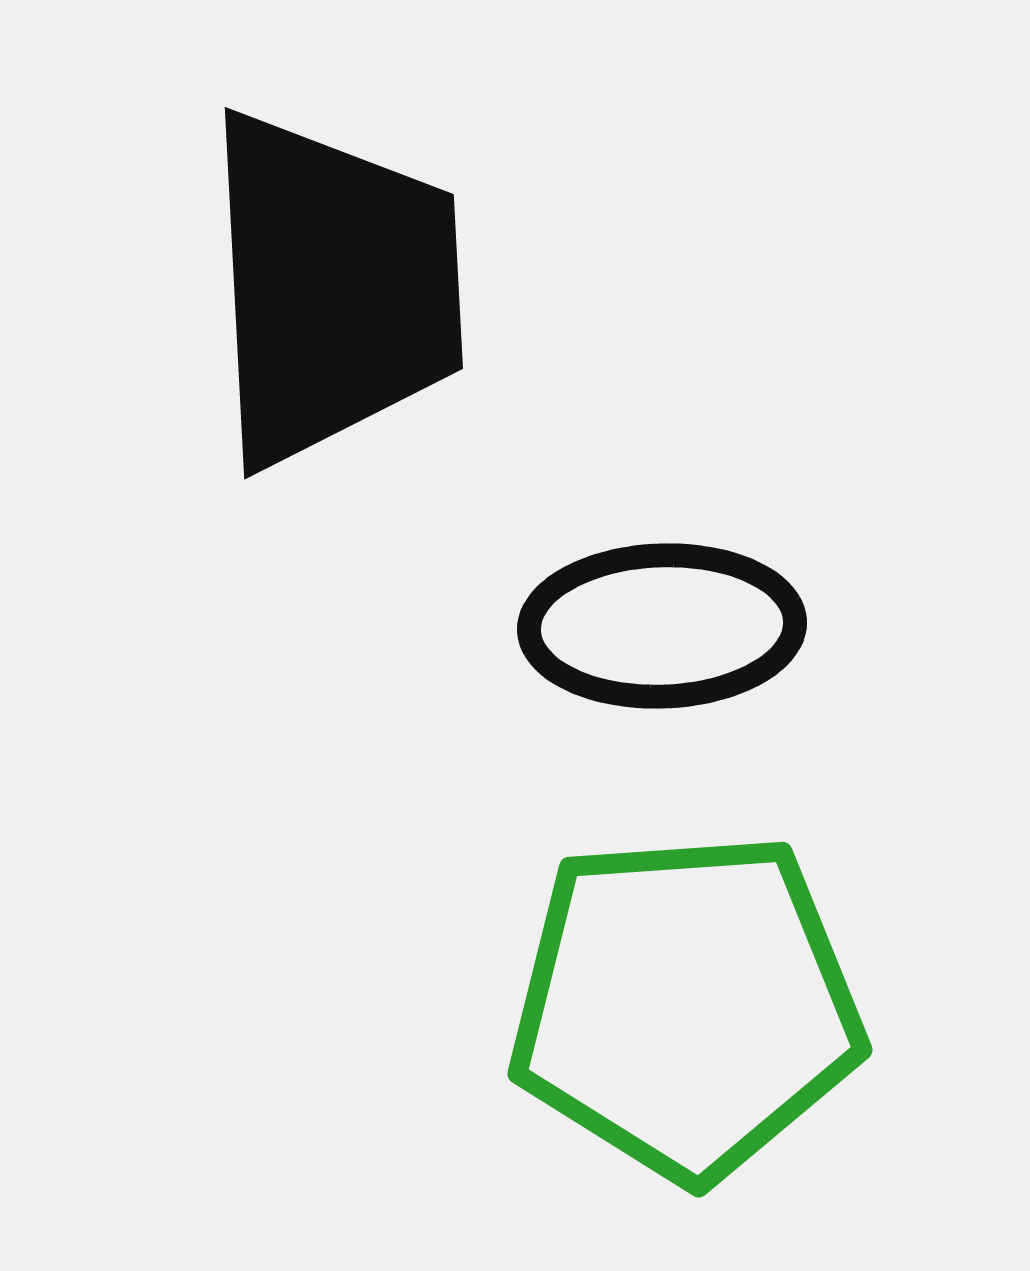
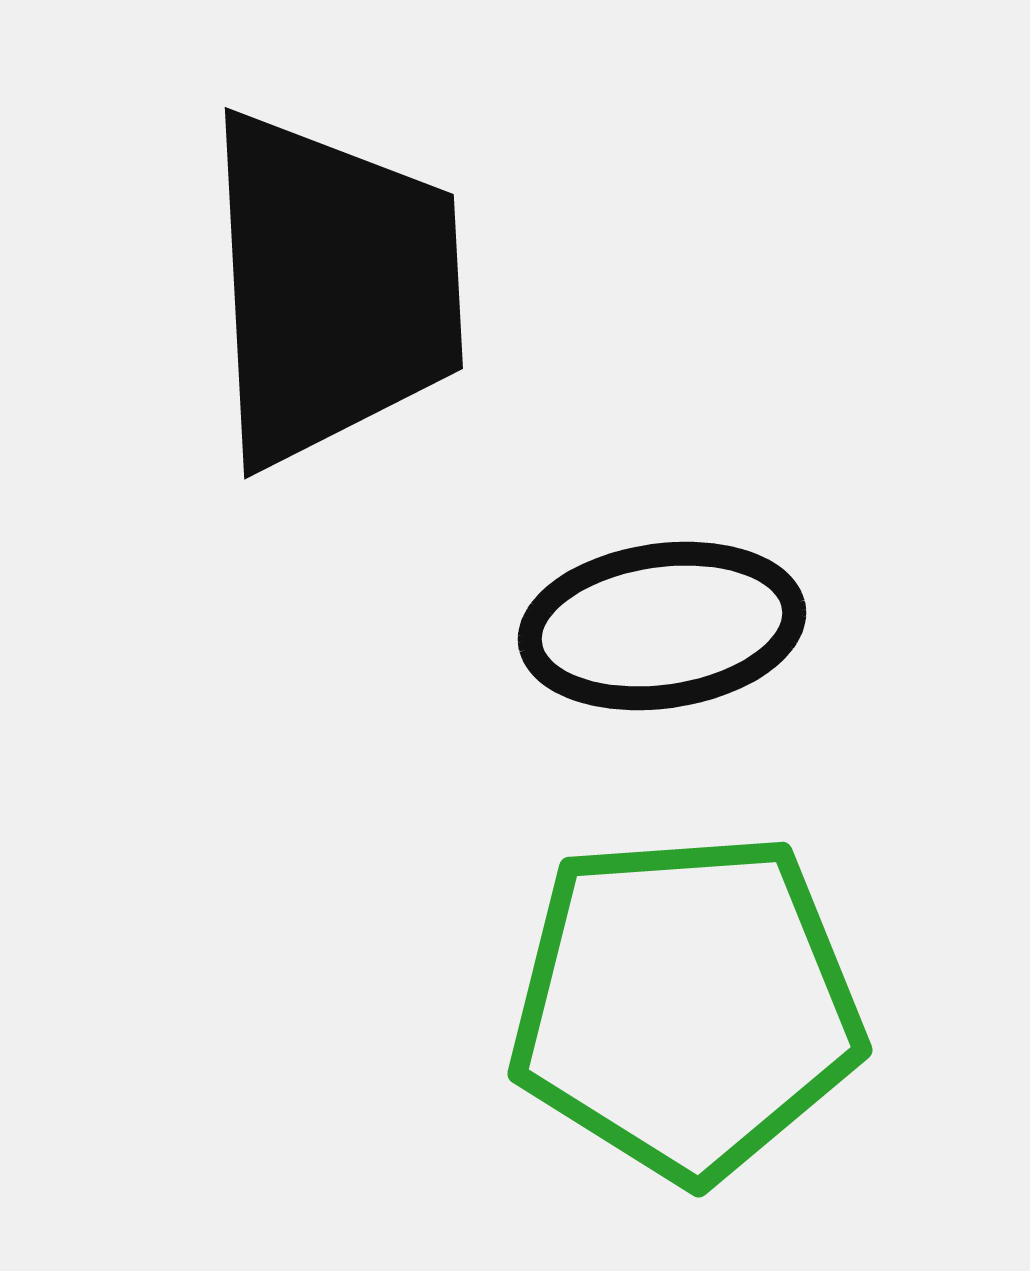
black ellipse: rotated 6 degrees counterclockwise
